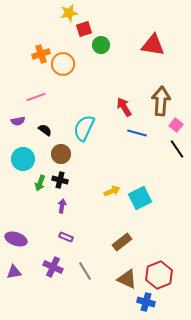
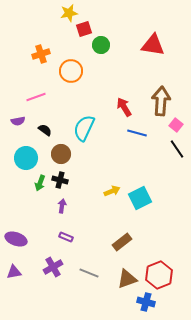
orange circle: moved 8 px right, 7 px down
cyan circle: moved 3 px right, 1 px up
purple cross: rotated 36 degrees clockwise
gray line: moved 4 px right, 2 px down; rotated 36 degrees counterclockwise
brown triangle: rotated 45 degrees counterclockwise
